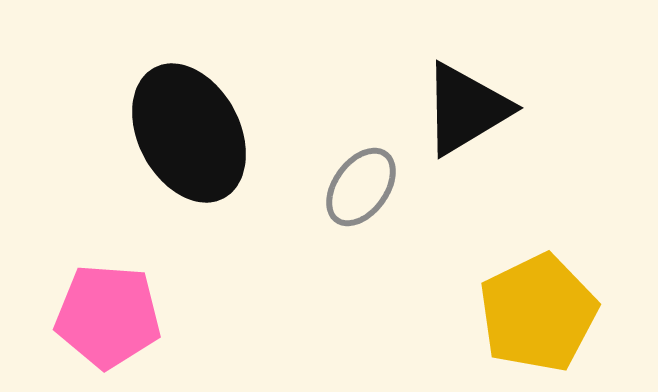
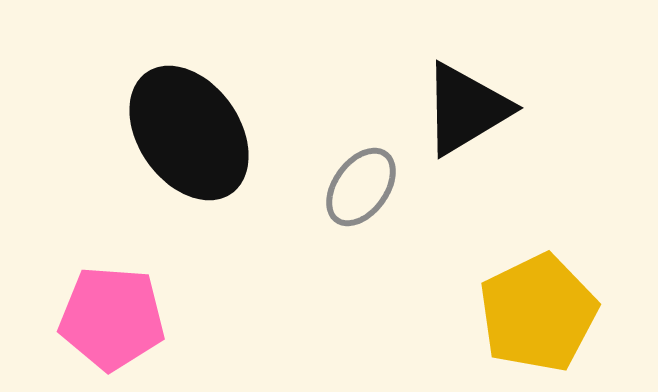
black ellipse: rotated 7 degrees counterclockwise
pink pentagon: moved 4 px right, 2 px down
